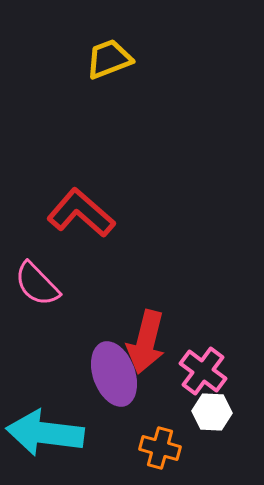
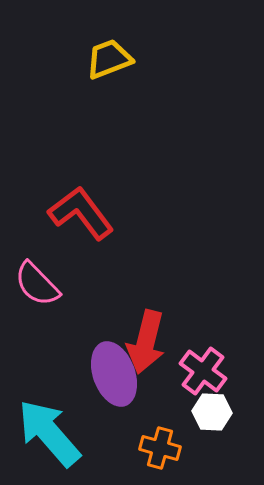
red L-shape: rotated 12 degrees clockwise
cyan arrow: moved 4 px right; rotated 42 degrees clockwise
